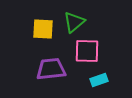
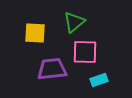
yellow square: moved 8 px left, 4 px down
pink square: moved 2 px left, 1 px down
purple trapezoid: moved 1 px right
